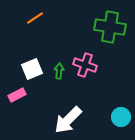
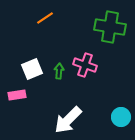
orange line: moved 10 px right
pink rectangle: rotated 18 degrees clockwise
